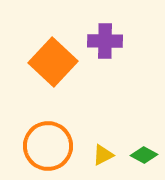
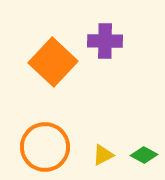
orange circle: moved 3 px left, 1 px down
